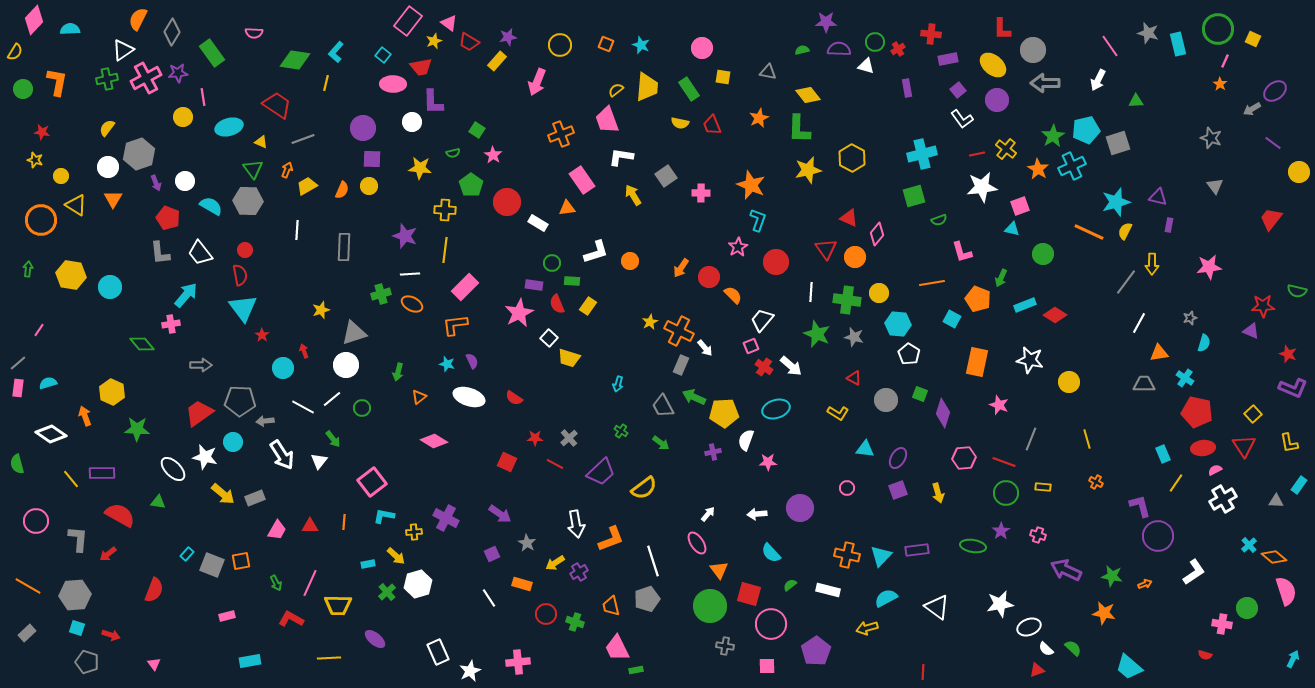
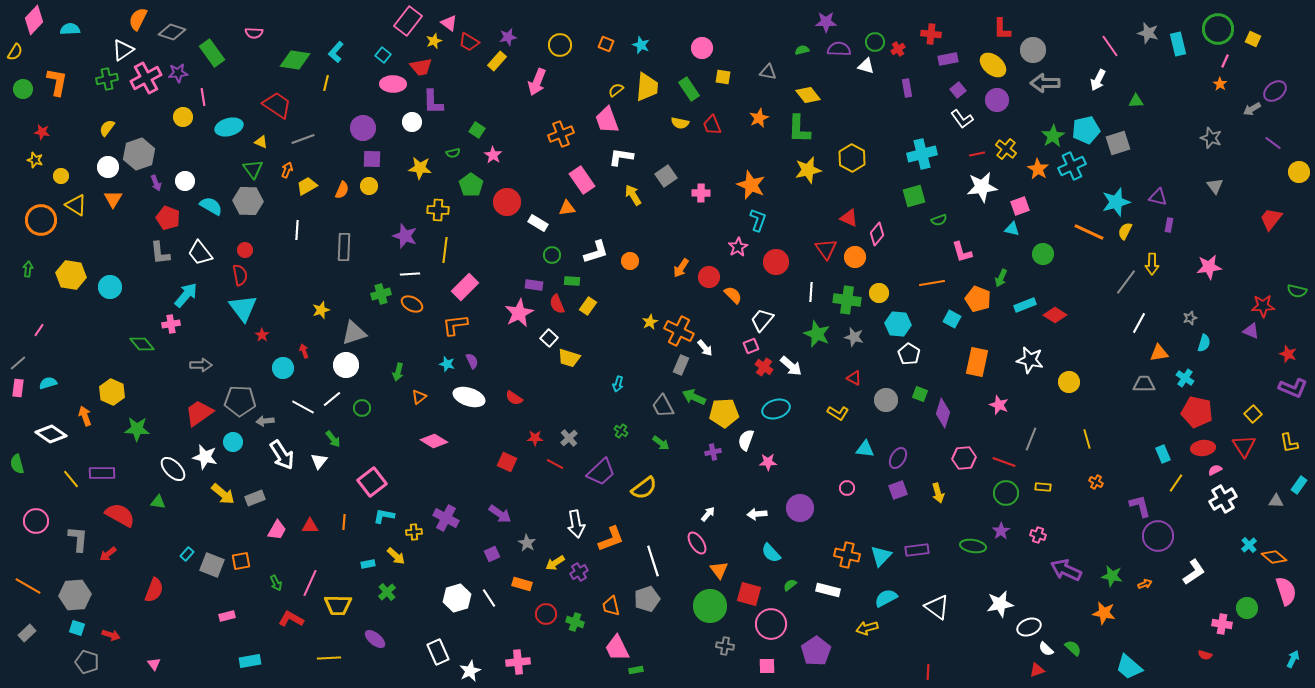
gray diamond at (172, 32): rotated 76 degrees clockwise
yellow cross at (445, 210): moved 7 px left
green circle at (552, 263): moved 8 px up
white hexagon at (418, 584): moved 39 px right, 14 px down
red line at (923, 672): moved 5 px right
